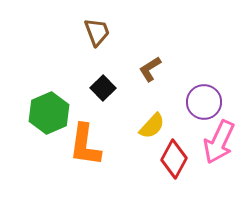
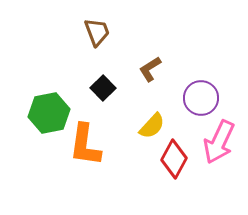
purple circle: moved 3 px left, 4 px up
green hexagon: rotated 12 degrees clockwise
